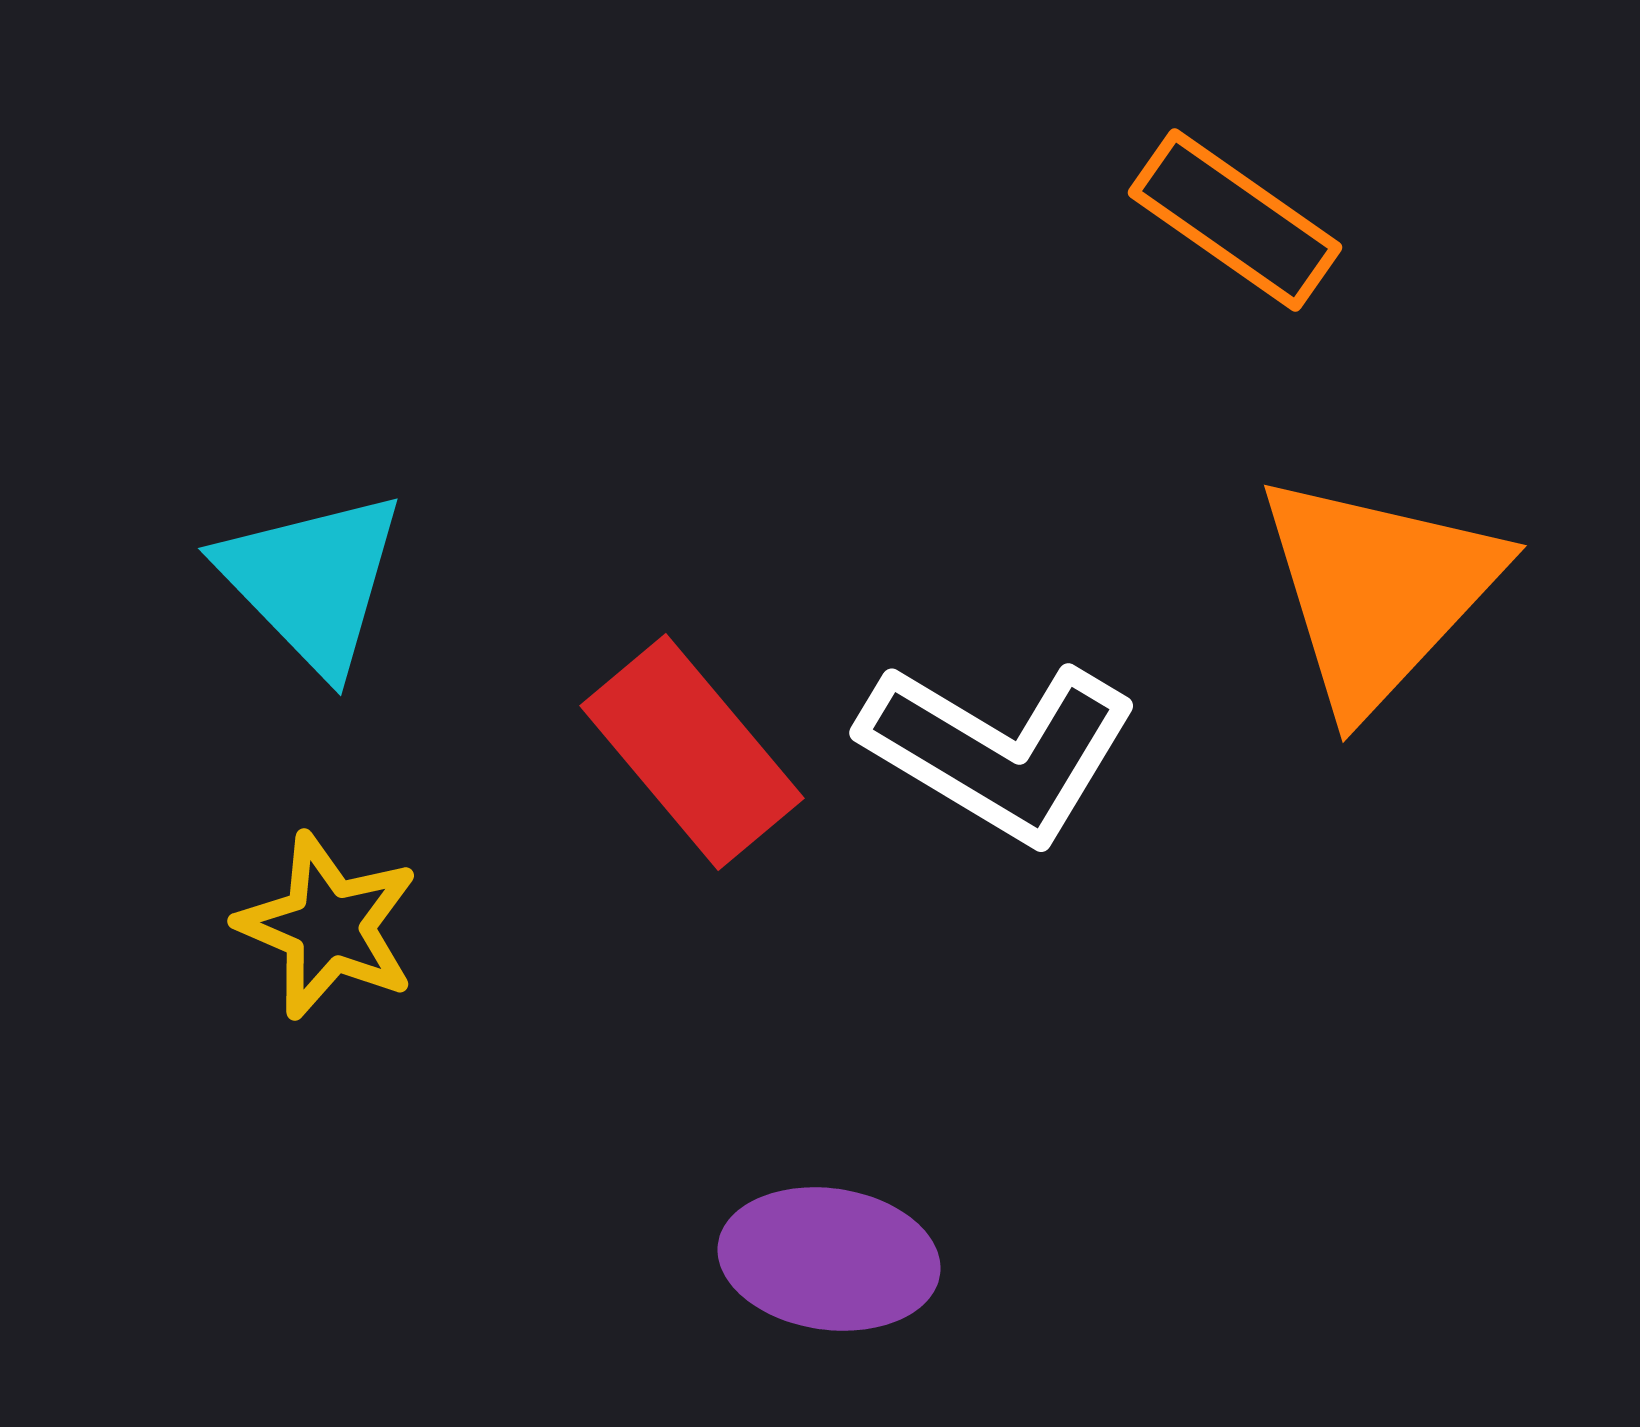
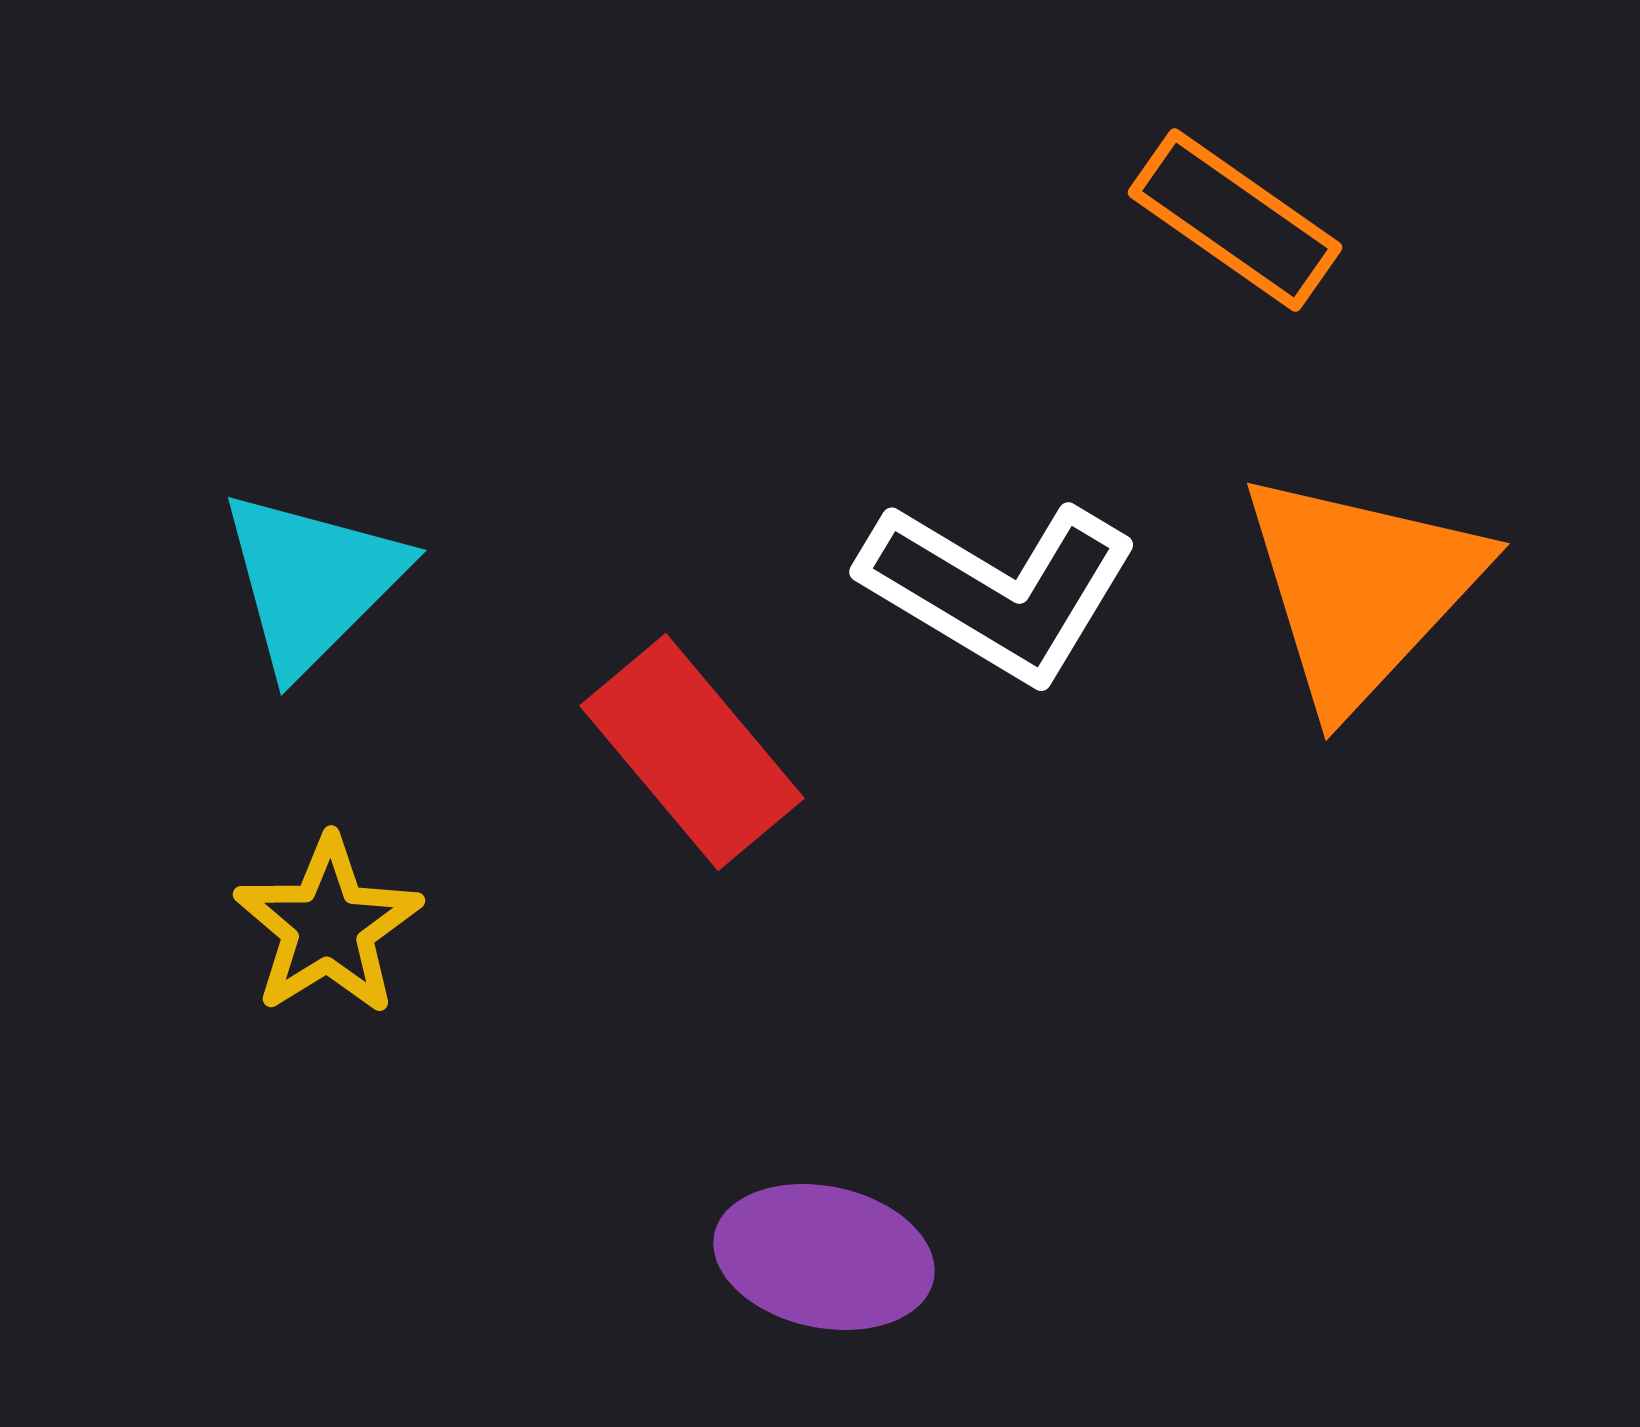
cyan triangle: rotated 29 degrees clockwise
orange triangle: moved 17 px left, 2 px up
white L-shape: moved 161 px up
yellow star: rotated 17 degrees clockwise
purple ellipse: moved 5 px left, 2 px up; rotated 4 degrees clockwise
